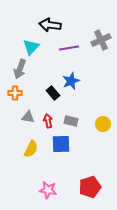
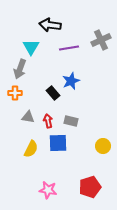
cyan triangle: rotated 12 degrees counterclockwise
yellow circle: moved 22 px down
blue square: moved 3 px left, 1 px up
